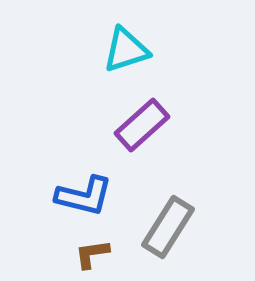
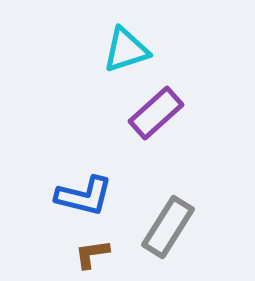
purple rectangle: moved 14 px right, 12 px up
